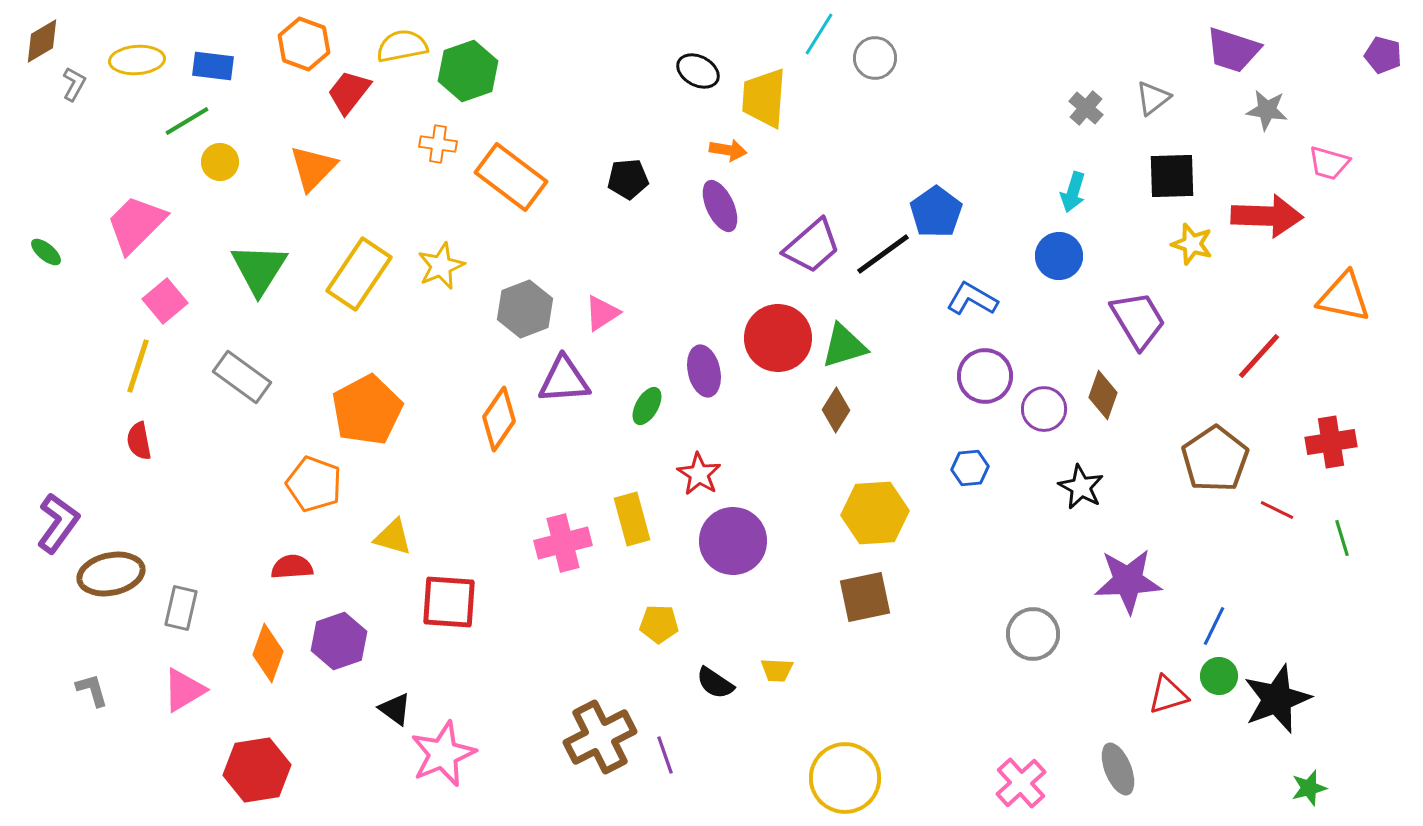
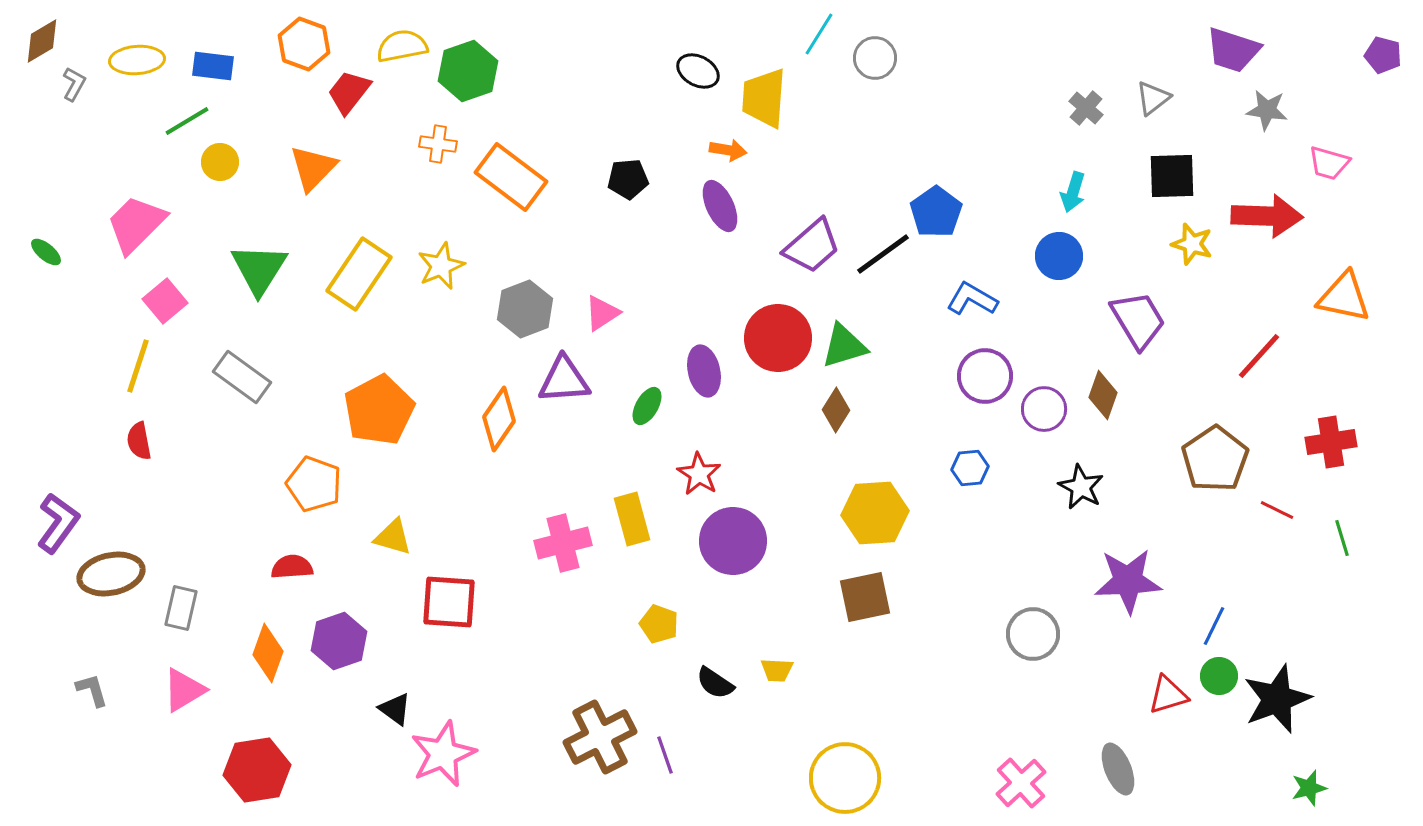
orange pentagon at (367, 410): moved 12 px right
yellow pentagon at (659, 624): rotated 18 degrees clockwise
